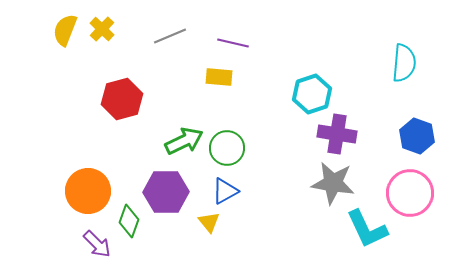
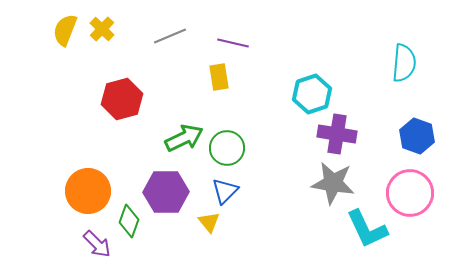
yellow rectangle: rotated 76 degrees clockwise
green arrow: moved 3 px up
blue triangle: rotated 16 degrees counterclockwise
